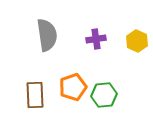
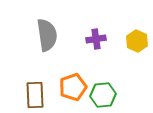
green hexagon: moved 1 px left
